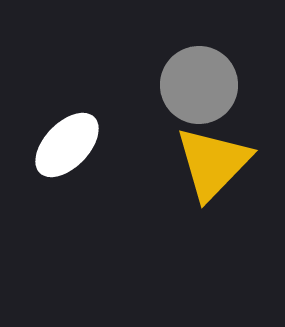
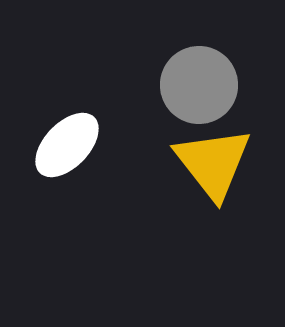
yellow triangle: rotated 22 degrees counterclockwise
